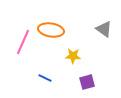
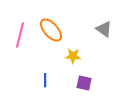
orange ellipse: rotated 40 degrees clockwise
pink line: moved 3 px left, 7 px up; rotated 10 degrees counterclockwise
blue line: moved 2 px down; rotated 64 degrees clockwise
purple square: moved 3 px left, 1 px down; rotated 28 degrees clockwise
